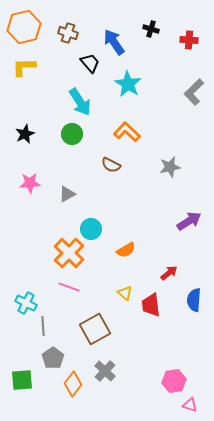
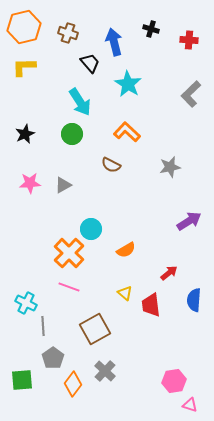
blue arrow: rotated 20 degrees clockwise
gray L-shape: moved 3 px left, 2 px down
gray triangle: moved 4 px left, 9 px up
